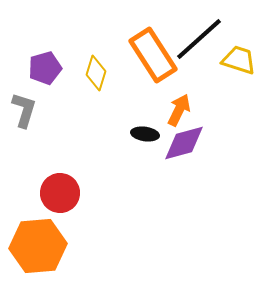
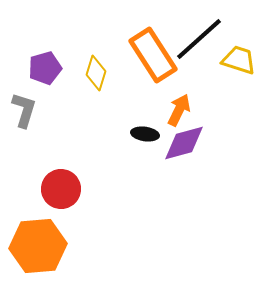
red circle: moved 1 px right, 4 px up
